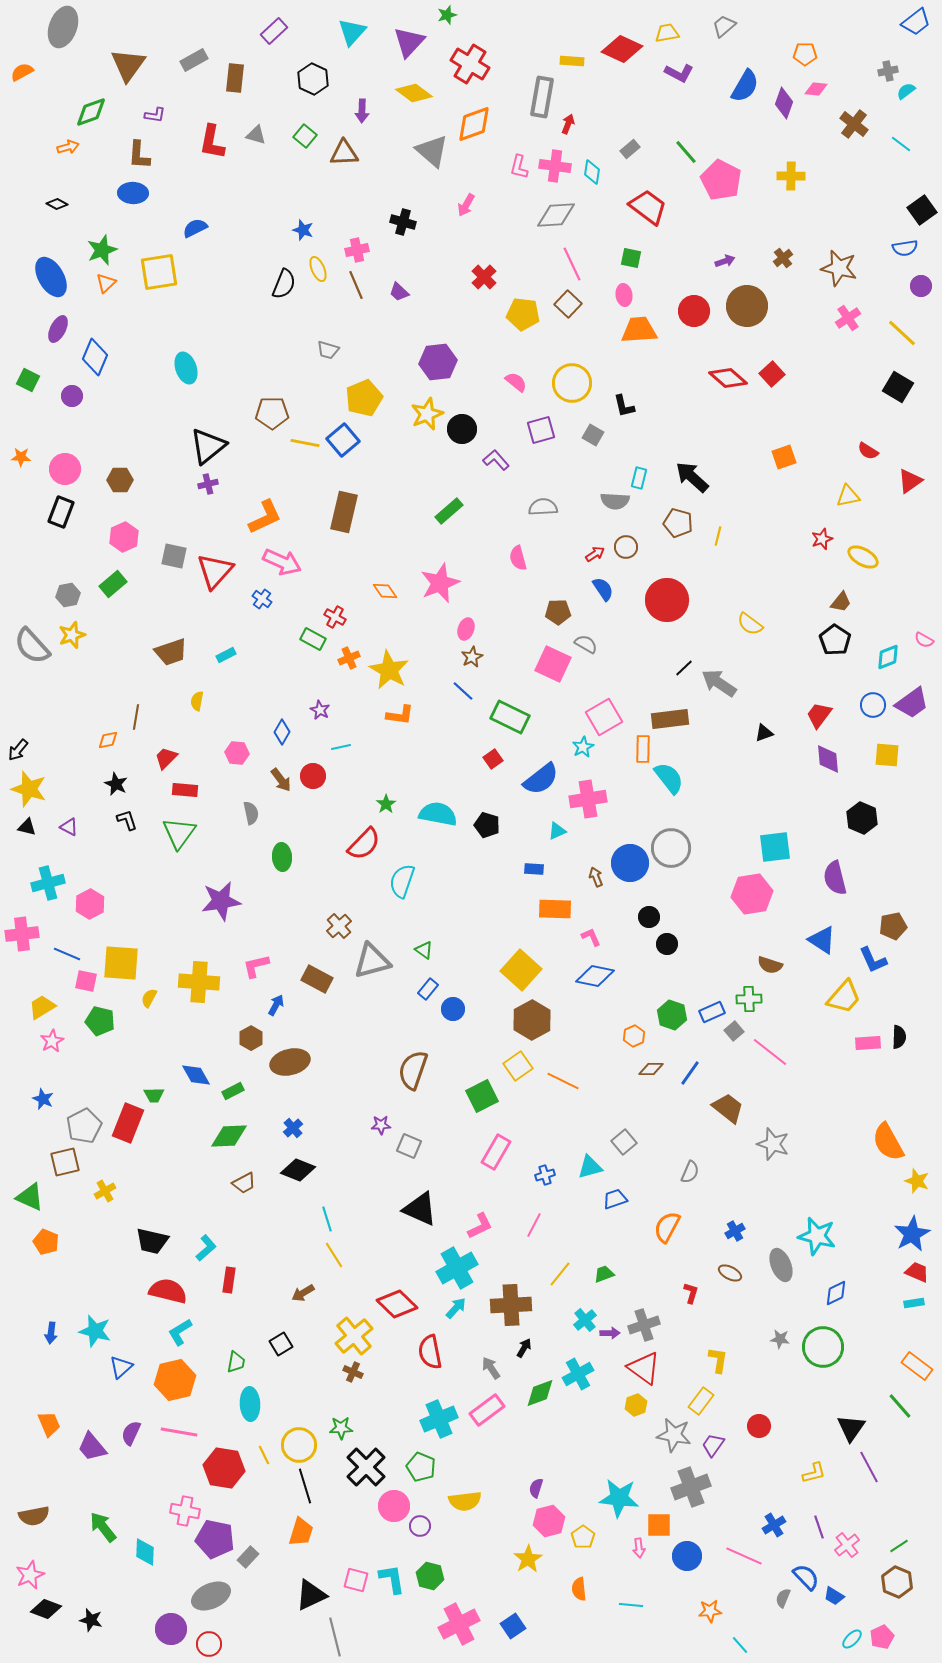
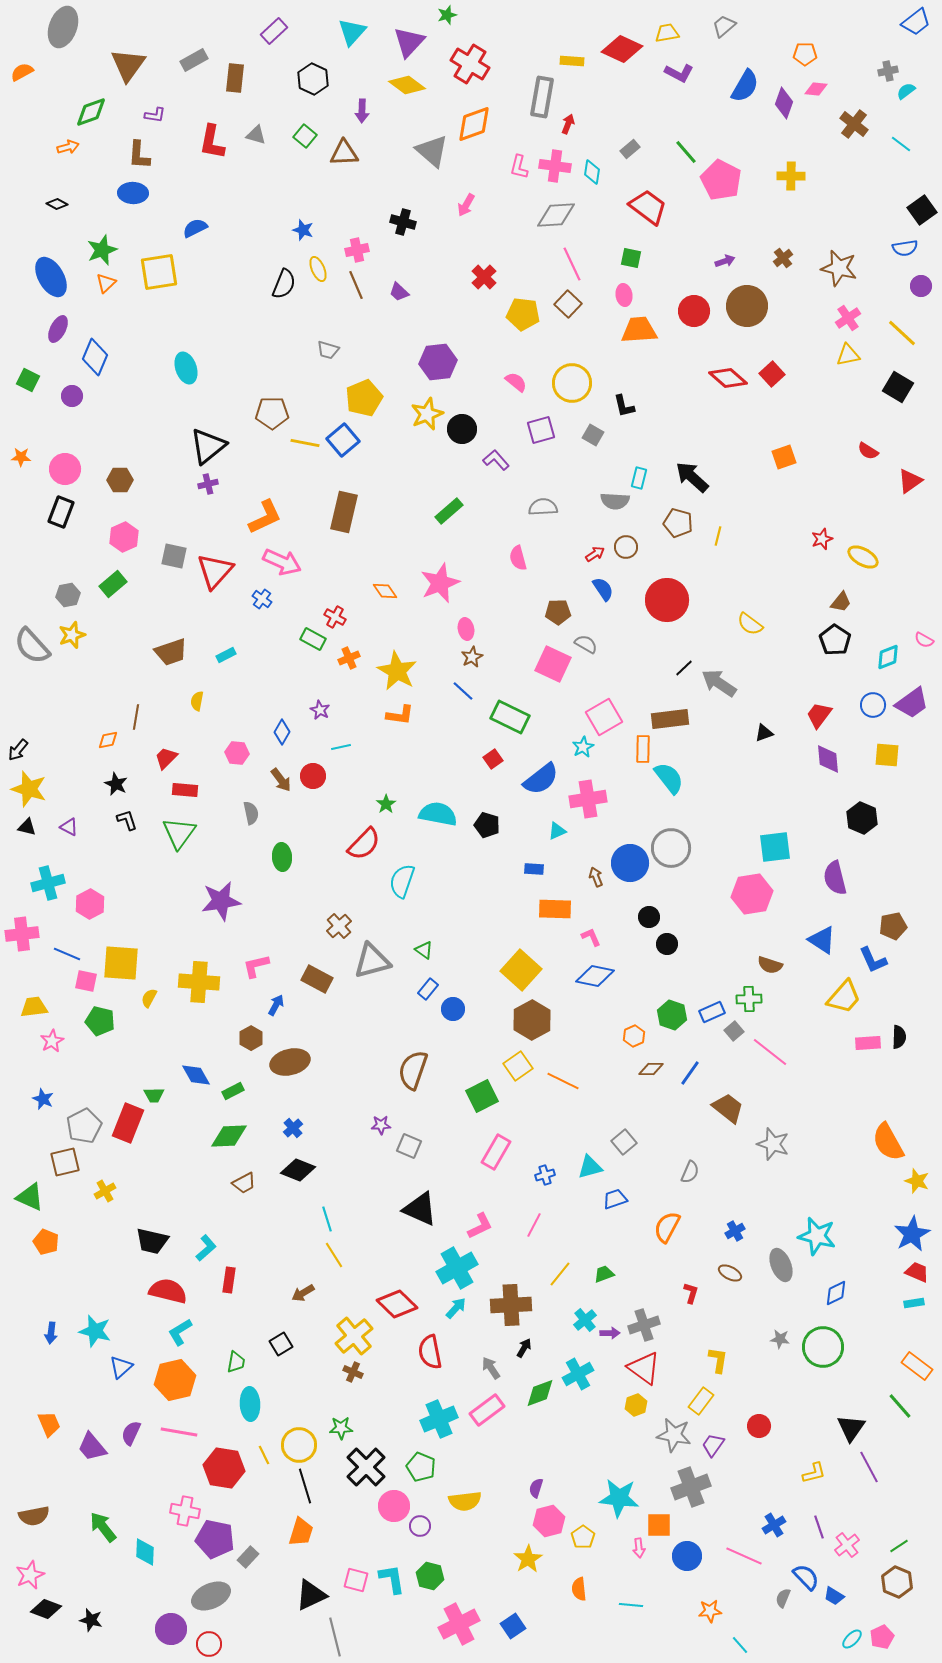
yellow diamond at (414, 93): moved 7 px left, 8 px up
yellow triangle at (848, 496): moved 141 px up
pink ellipse at (466, 629): rotated 30 degrees counterclockwise
yellow star at (389, 670): moved 8 px right, 1 px down
yellow trapezoid at (42, 1007): moved 8 px left; rotated 24 degrees clockwise
